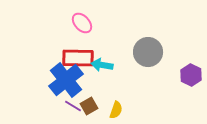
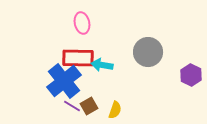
pink ellipse: rotated 30 degrees clockwise
blue cross: moved 2 px left, 1 px down
purple line: moved 1 px left
yellow semicircle: moved 1 px left
